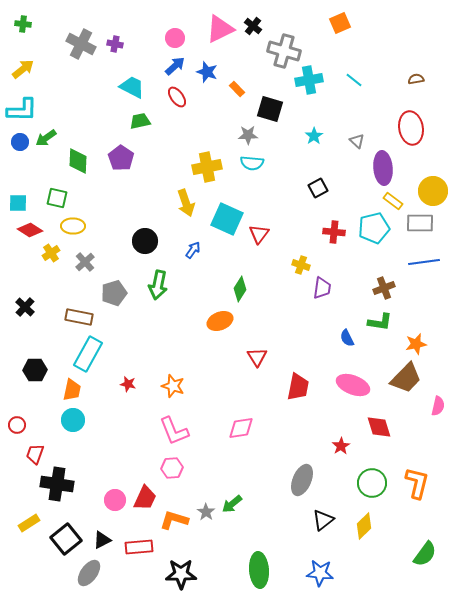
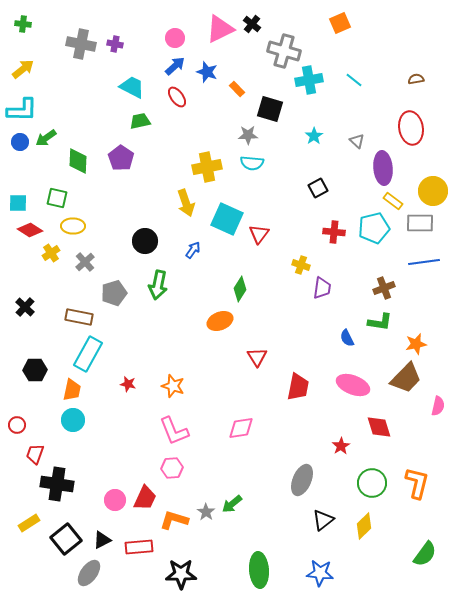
black cross at (253, 26): moved 1 px left, 2 px up
gray cross at (81, 44): rotated 16 degrees counterclockwise
